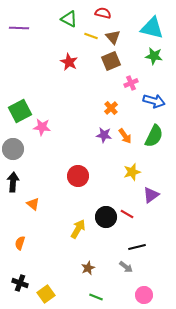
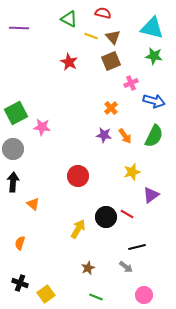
green square: moved 4 px left, 2 px down
